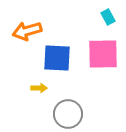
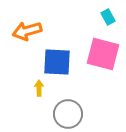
pink square: rotated 16 degrees clockwise
blue square: moved 4 px down
yellow arrow: rotated 91 degrees counterclockwise
